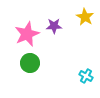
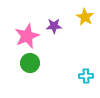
pink star: moved 2 px down
cyan cross: rotated 32 degrees counterclockwise
